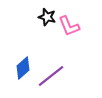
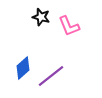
black star: moved 6 px left
